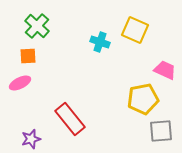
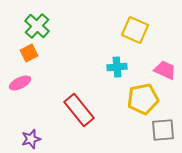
cyan cross: moved 17 px right, 25 px down; rotated 24 degrees counterclockwise
orange square: moved 1 px right, 3 px up; rotated 24 degrees counterclockwise
red rectangle: moved 9 px right, 9 px up
gray square: moved 2 px right, 1 px up
